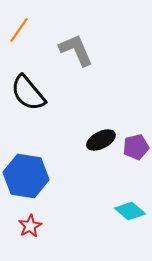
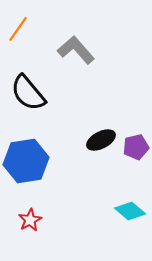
orange line: moved 1 px left, 1 px up
gray L-shape: rotated 18 degrees counterclockwise
blue hexagon: moved 15 px up; rotated 18 degrees counterclockwise
red star: moved 6 px up
